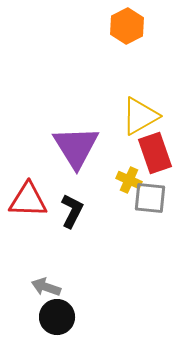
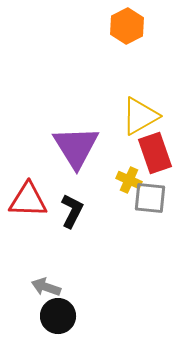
black circle: moved 1 px right, 1 px up
